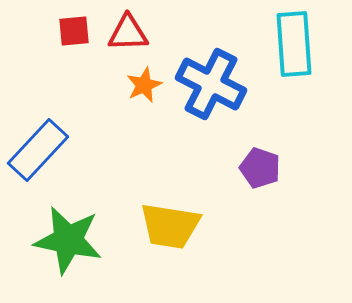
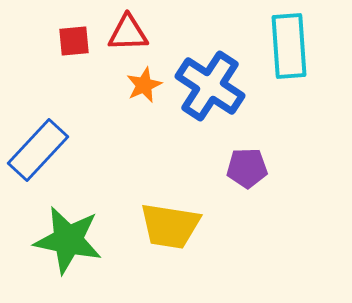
red square: moved 10 px down
cyan rectangle: moved 5 px left, 2 px down
blue cross: moved 1 px left, 2 px down; rotated 6 degrees clockwise
purple pentagon: moved 13 px left; rotated 21 degrees counterclockwise
